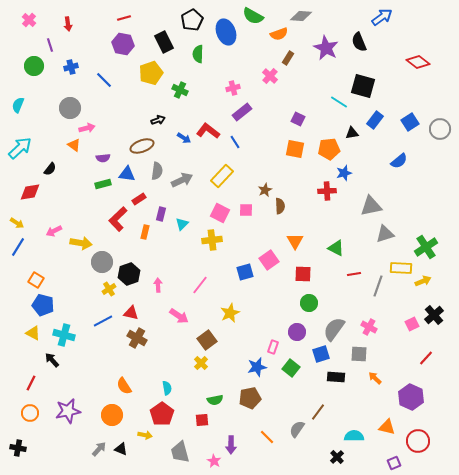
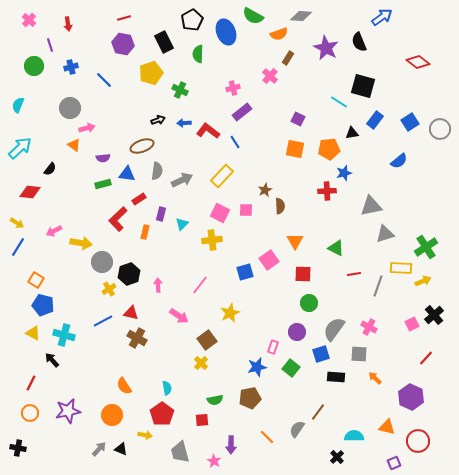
blue arrow at (184, 138): moved 15 px up; rotated 144 degrees clockwise
red diamond at (30, 192): rotated 15 degrees clockwise
